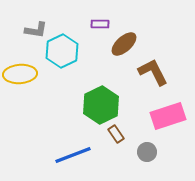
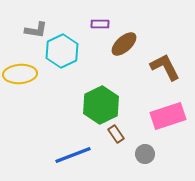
brown L-shape: moved 12 px right, 5 px up
gray circle: moved 2 px left, 2 px down
